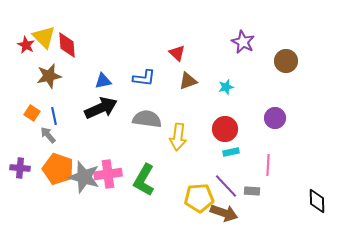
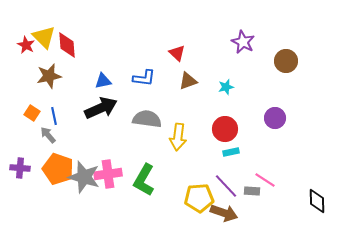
pink line: moved 3 px left, 15 px down; rotated 60 degrees counterclockwise
